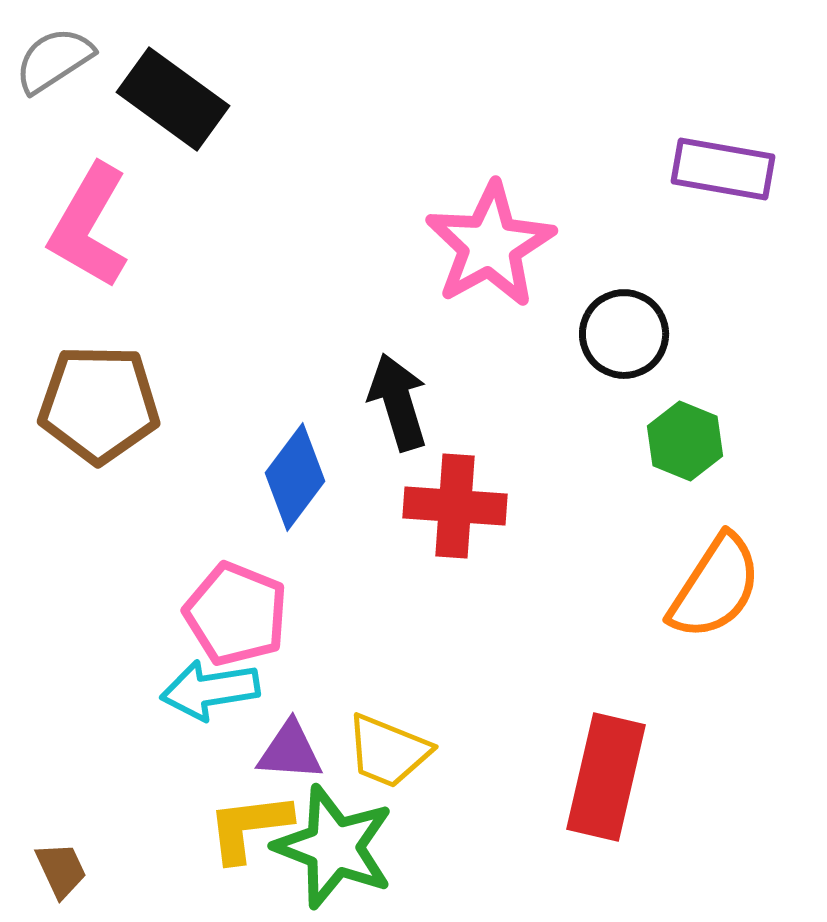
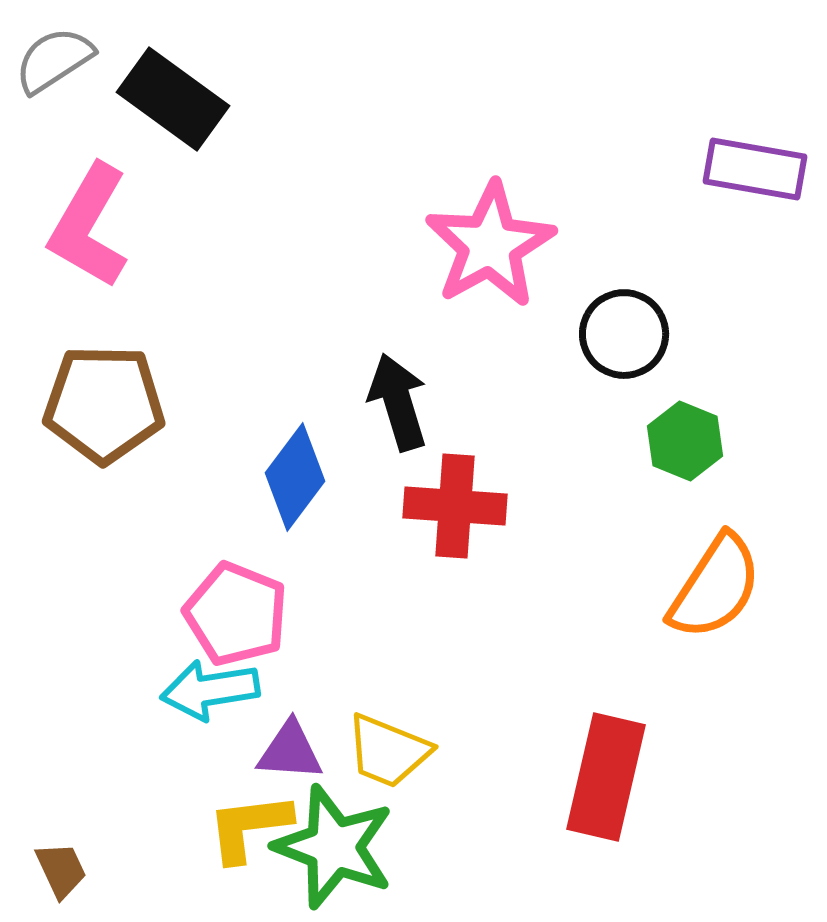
purple rectangle: moved 32 px right
brown pentagon: moved 5 px right
